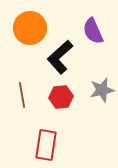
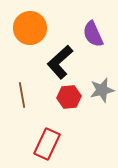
purple semicircle: moved 3 px down
black L-shape: moved 5 px down
red hexagon: moved 8 px right
red rectangle: moved 1 px right, 1 px up; rotated 16 degrees clockwise
